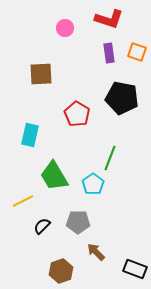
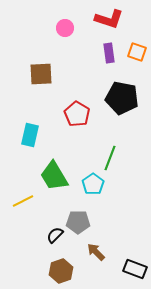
black semicircle: moved 13 px right, 9 px down
